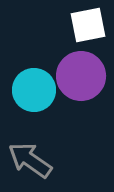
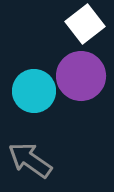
white square: moved 3 px left, 1 px up; rotated 27 degrees counterclockwise
cyan circle: moved 1 px down
